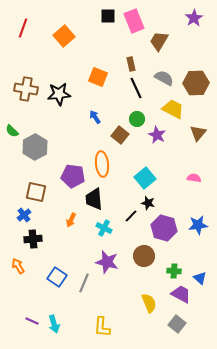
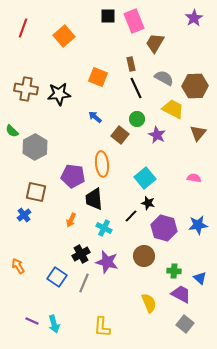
brown trapezoid at (159, 41): moved 4 px left, 2 px down
brown hexagon at (196, 83): moved 1 px left, 3 px down
blue arrow at (95, 117): rotated 16 degrees counterclockwise
black cross at (33, 239): moved 48 px right, 15 px down; rotated 24 degrees counterclockwise
gray square at (177, 324): moved 8 px right
